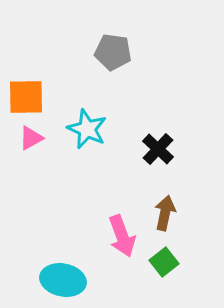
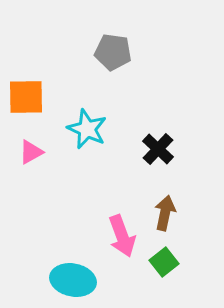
pink triangle: moved 14 px down
cyan ellipse: moved 10 px right
